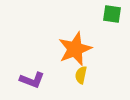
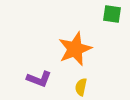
yellow semicircle: moved 12 px down
purple L-shape: moved 7 px right, 1 px up
